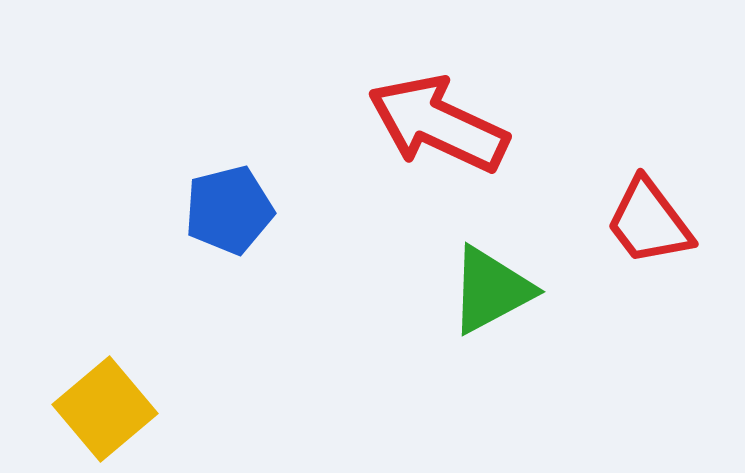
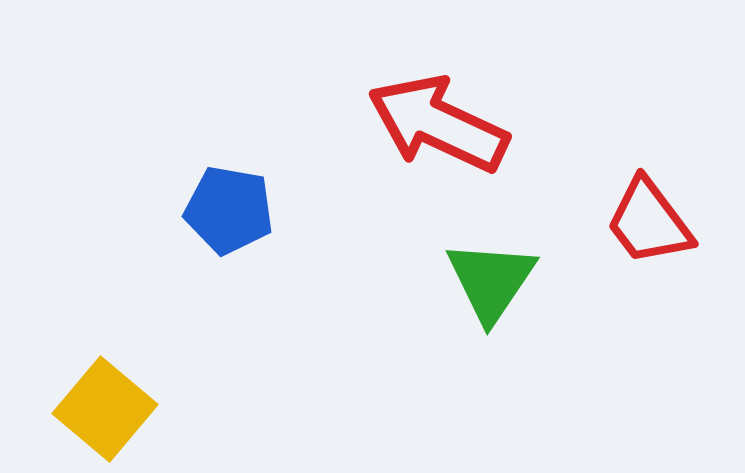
blue pentagon: rotated 24 degrees clockwise
green triangle: moved 9 px up; rotated 28 degrees counterclockwise
yellow square: rotated 10 degrees counterclockwise
